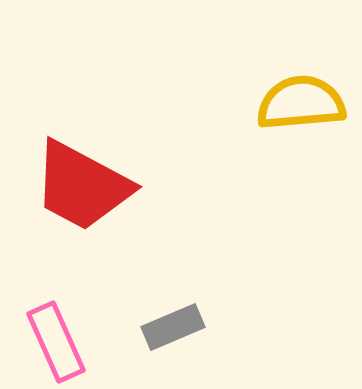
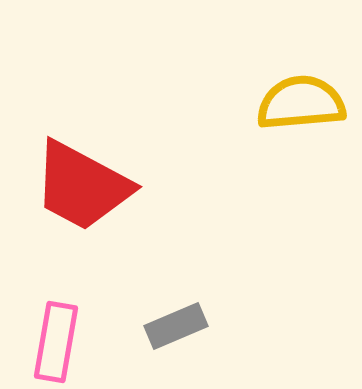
gray rectangle: moved 3 px right, 1 px up
pink rectangle: rotated 34 degrees clockwise
